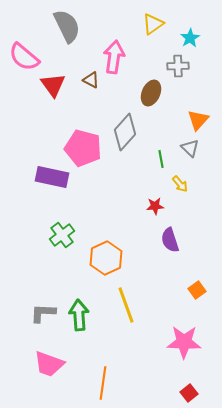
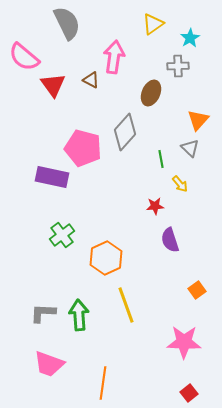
gray semicircle: moved 3 px up
